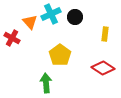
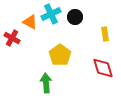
orange triangle: rotated 21 degrees counterclockwise
yellow rectangle: rotated 16 degrees counterclockwise
red diamond: rotated 40 degrees clockwise
